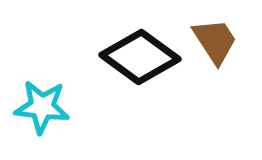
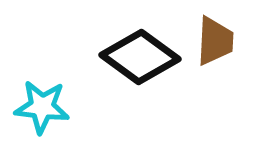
brown trapezoid: rotated 36 degrees clockwise
